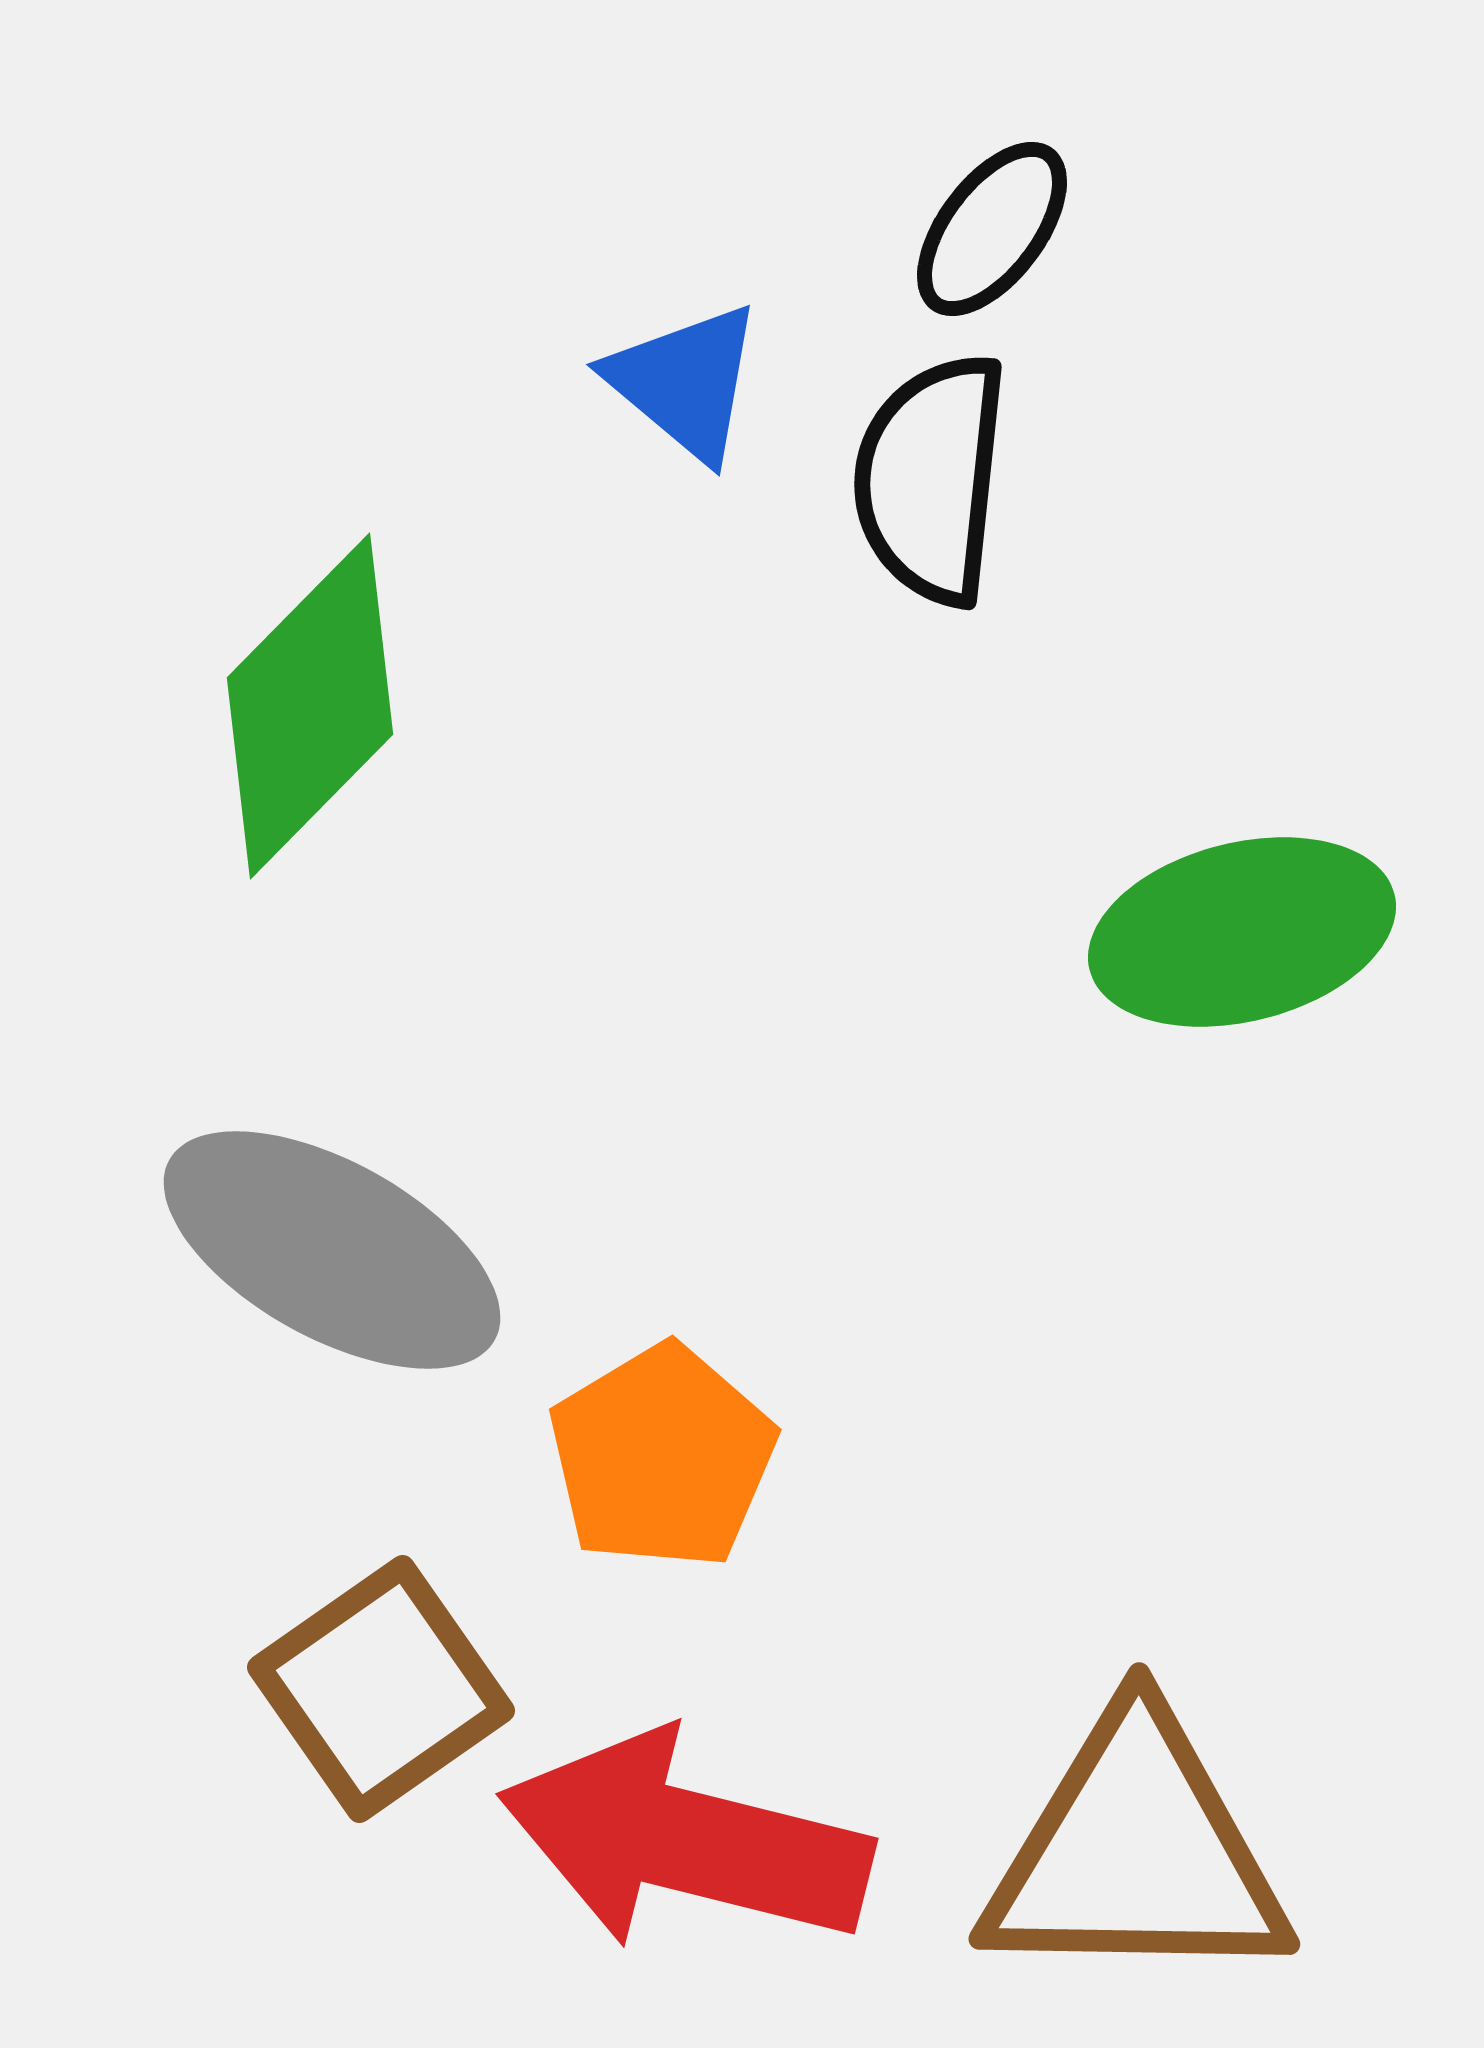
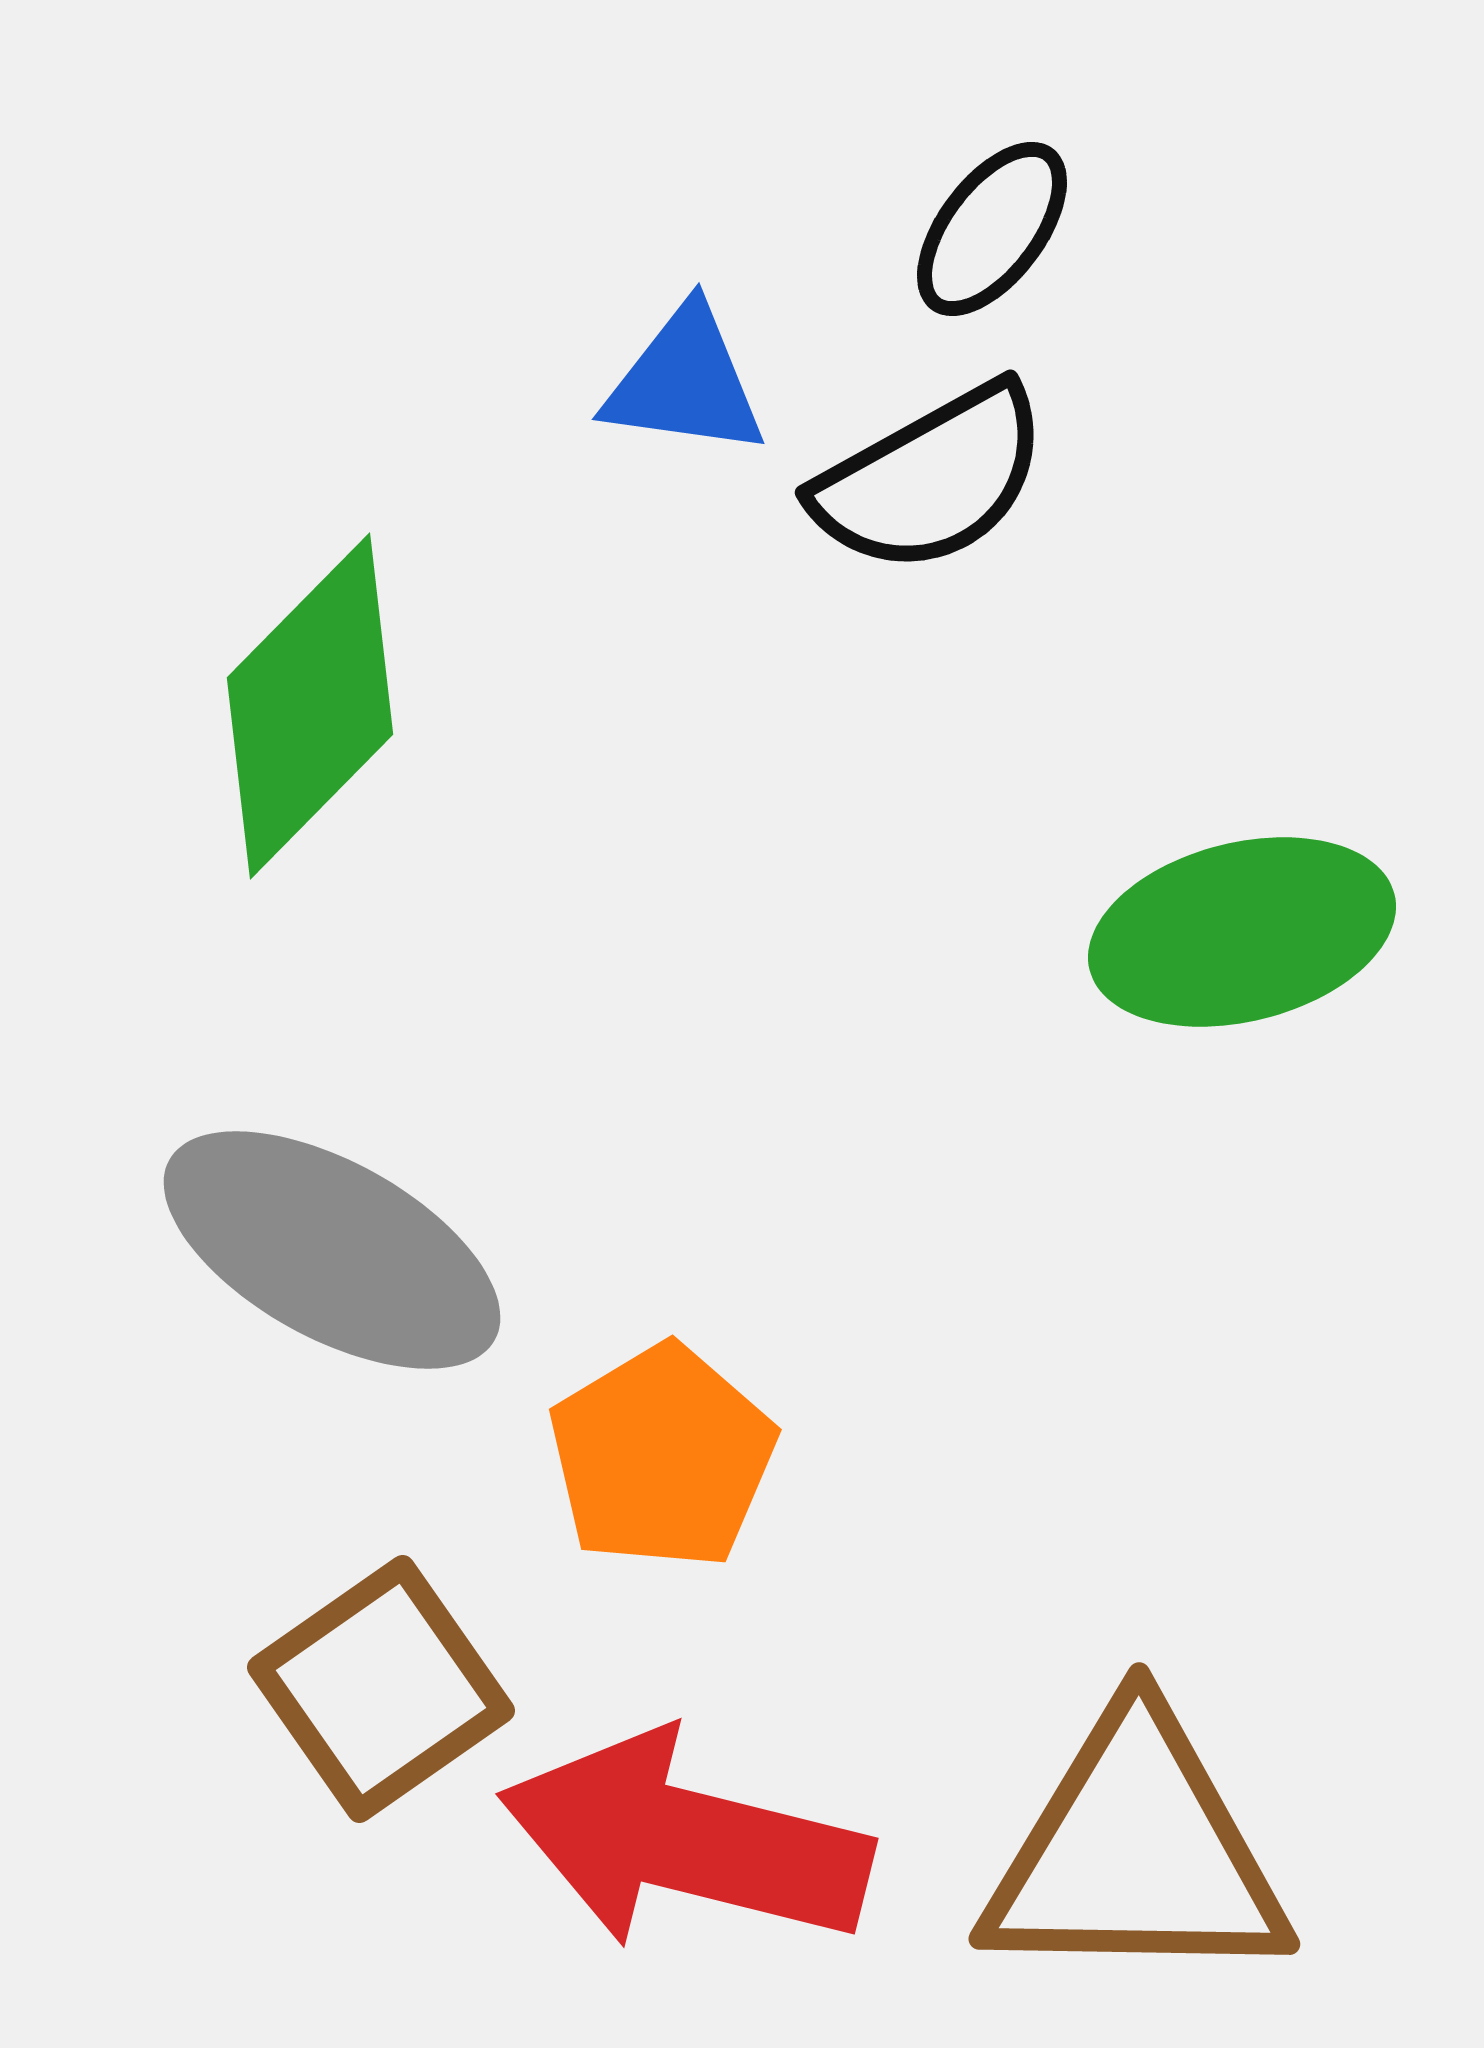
blue triangle: rotated 32 degrees counterclockwise
black semicircle: rotated 125 degrees counterclockwise
